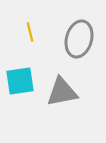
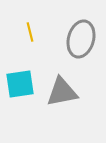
gray ellipse: moved 2 px right
cyan square: moved 3 px down
